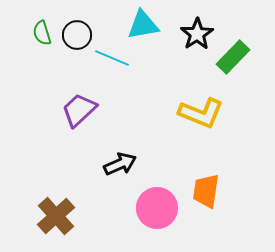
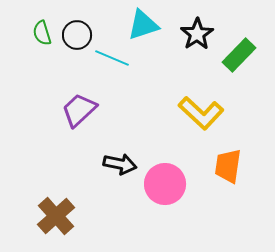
cyan triangle: rotated 8 degrees counterclockwise
green rectangle: moved 6 px right, 2 px up
yellow L-shape: rotated 21 degrees clockwise
black arrow: rotated 36 degrees clockwise
orange trapezoid: moved 22 px right, 25 px up
pink circle: moved 8 px right, 24 px up
